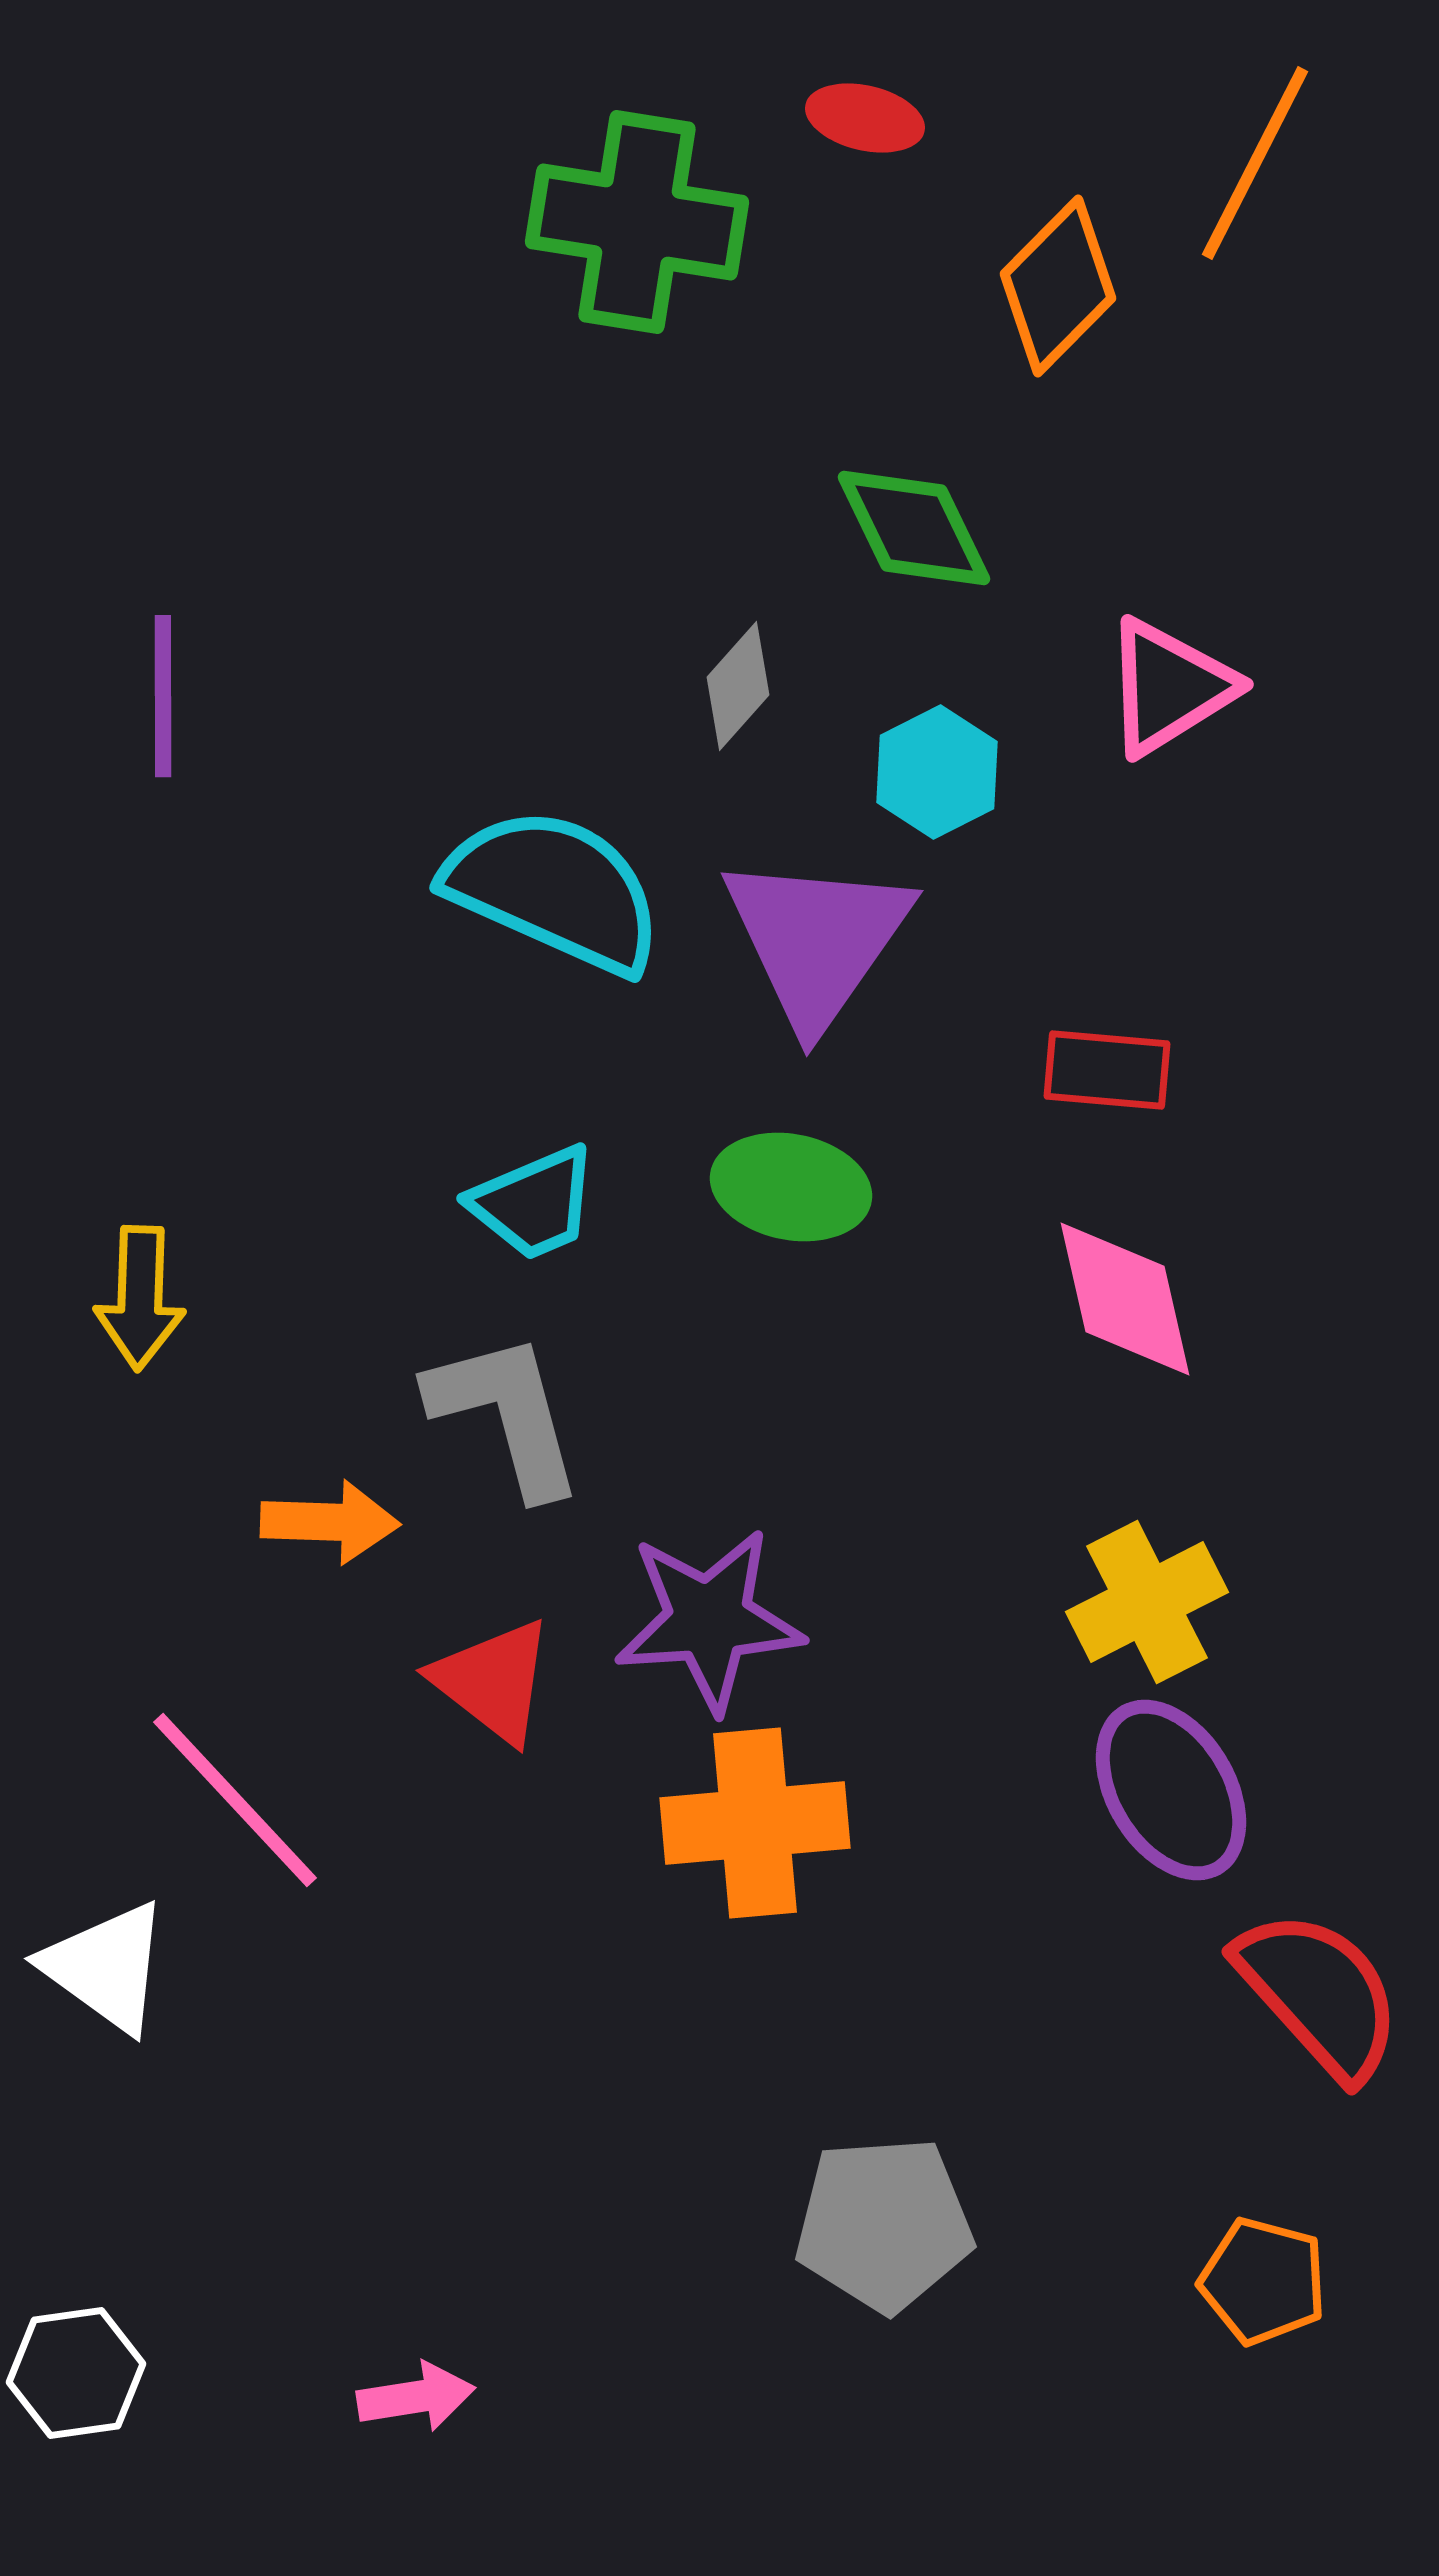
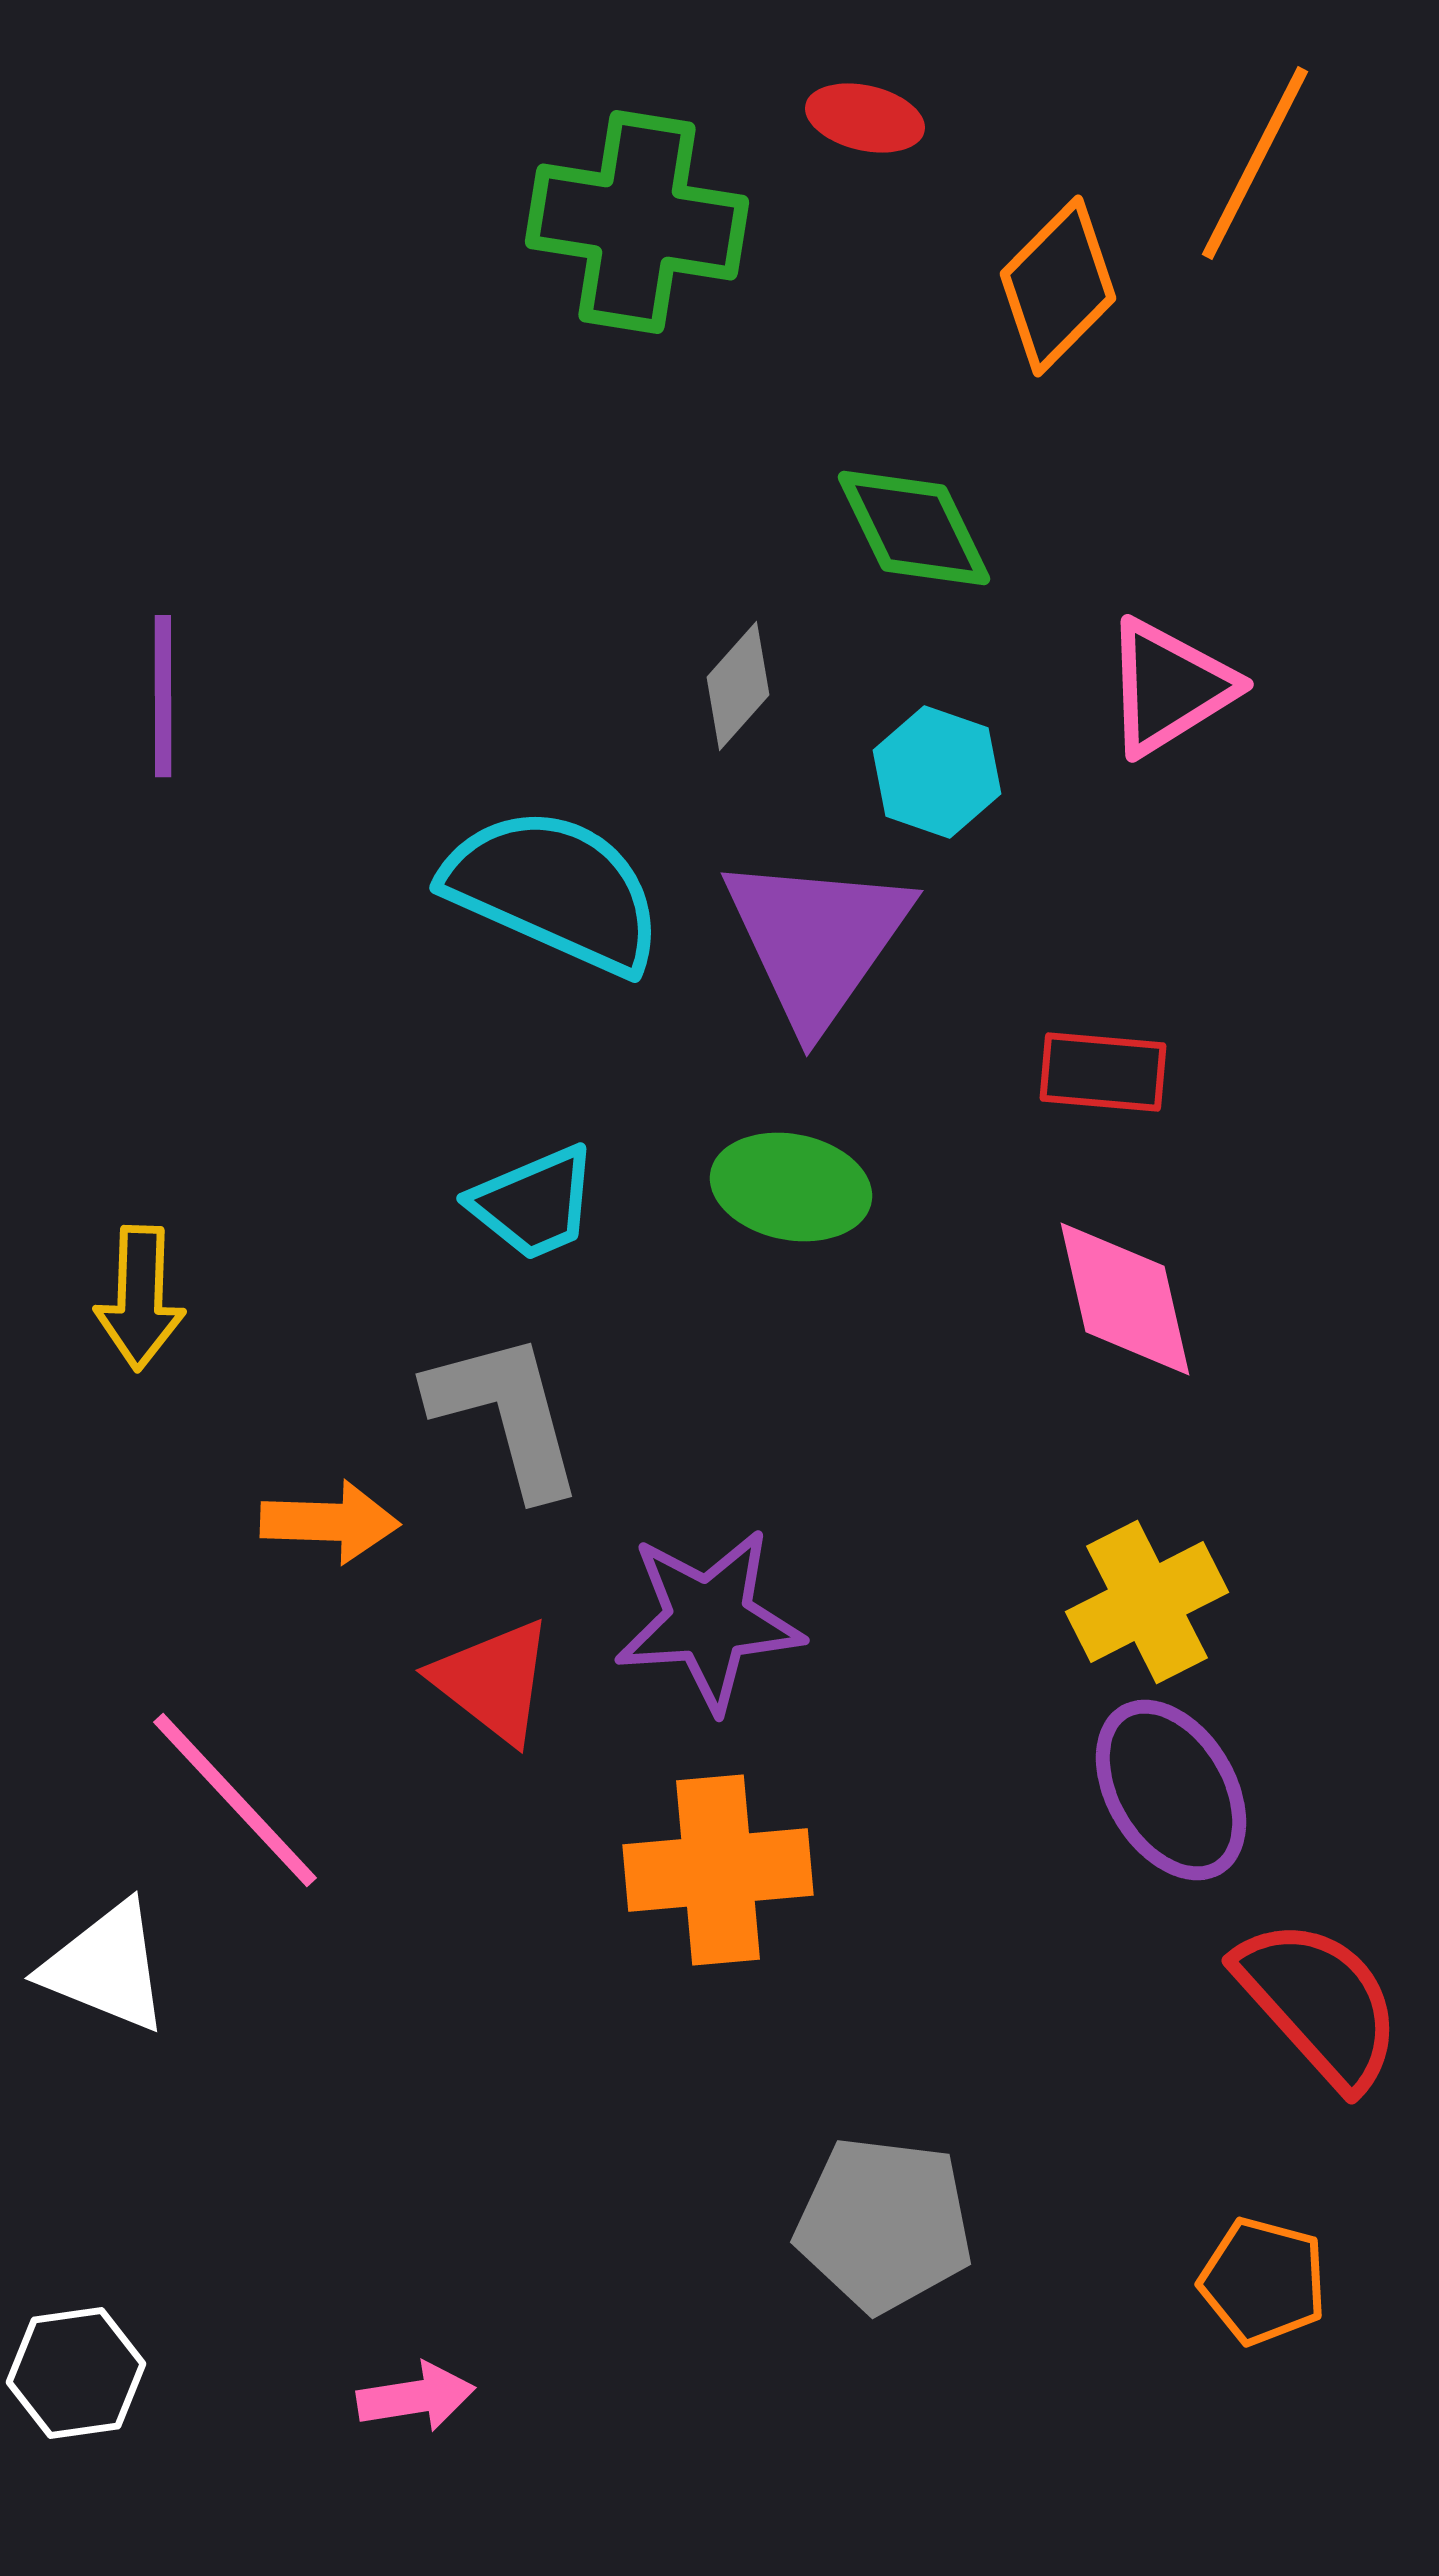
cyan hexagon: rotated 14 degrees counterclockwise
red rectangle: moved 4 px left, 2 px down
orange cross: moved 37 px left, 47 px down
white triangle: rotated 14 degrees counterclockwise
red semicircle: moved 9 px down
gray pentagon: rotated 11 degrees clockwise
